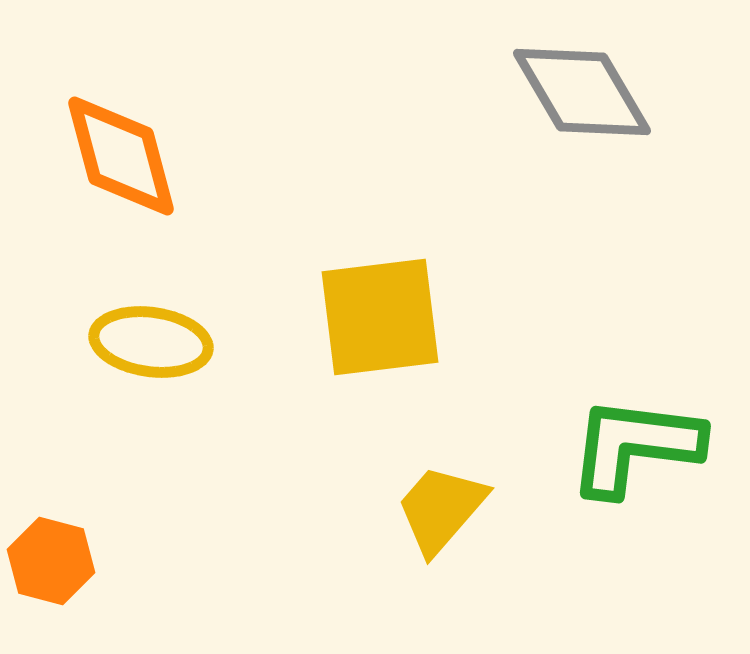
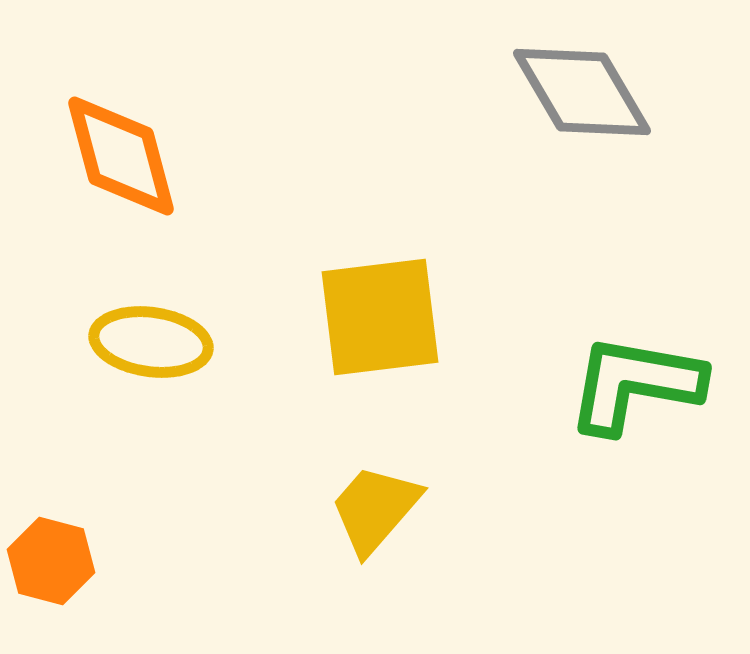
green L-shape: moved 62 px up; rotated 3 degrees clockwise
yellow trapezoid: moved 66 px left
